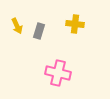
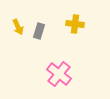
yellow arrow: moved 1 px right, 1 px down
pink cross: moved 1 px right, 1 px down; rotated 25 degrees clockwise
